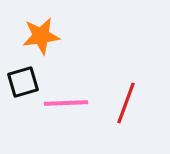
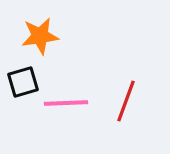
orange star: moved 1 px left
red line: moved 2 px up
